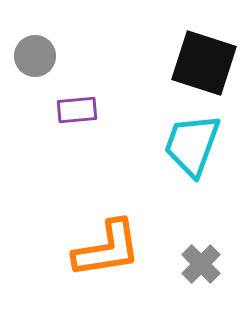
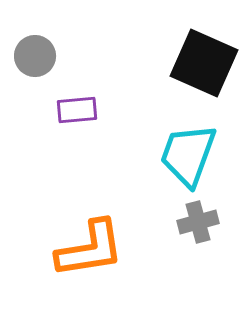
black square: rotated 6 degrees clockwise
cyan trapezoid: moved 4 px left, 10 px down
orange L-shape: moved 17 px left
gray cross: moved 3 px left, 42 px up; rotated 30 degrees clockwise
